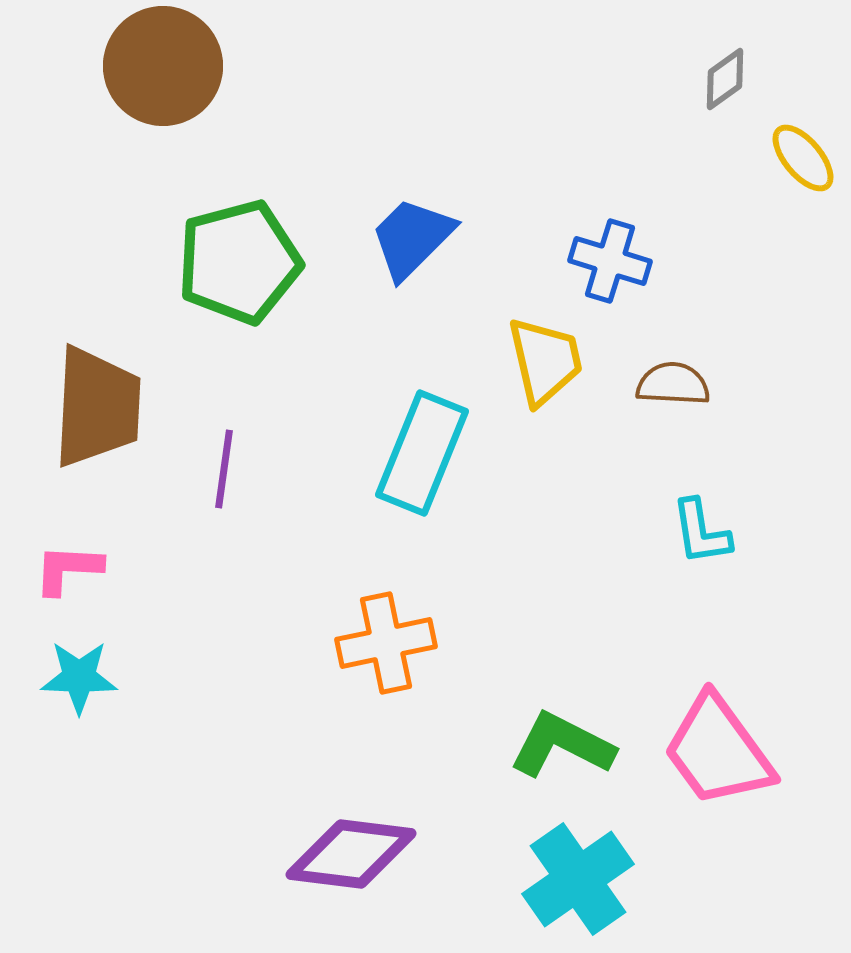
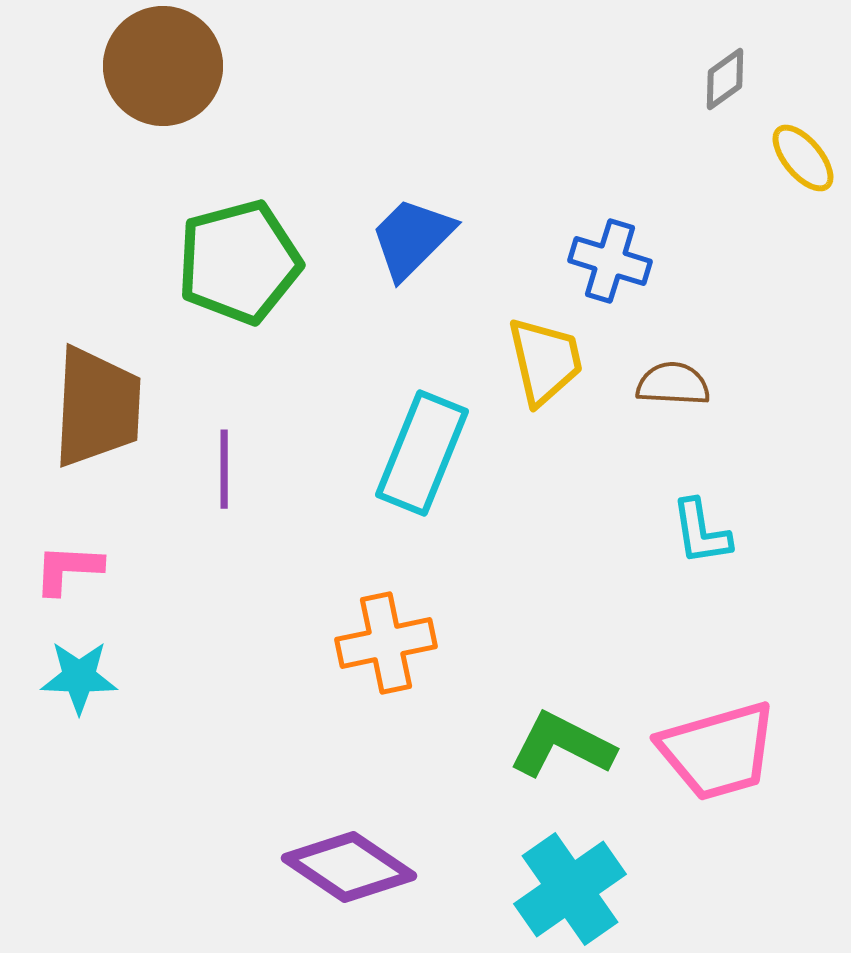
purple line: rotated 8 degrees counterclockwise
pink trapezoid: rotated 70 degrees counterclockwise
purple diamond: moved 2 px left, 13 px down; rotated 27 degrees clockwise
cyan cross: moved 8 px left, 10 px down
